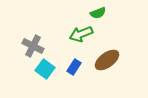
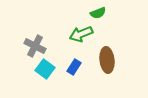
gray cross: moved 2 px right
brown ellipse: rotated 60 degrees counterclockwise
